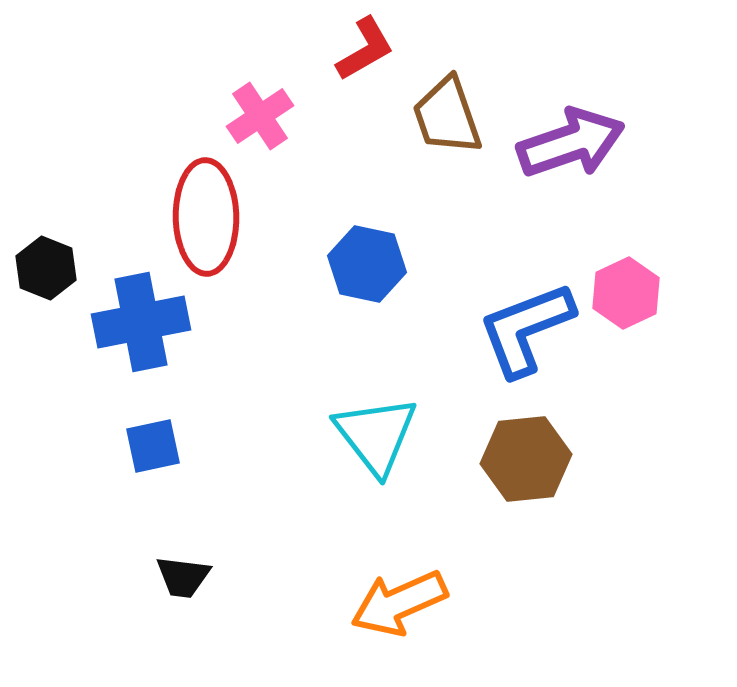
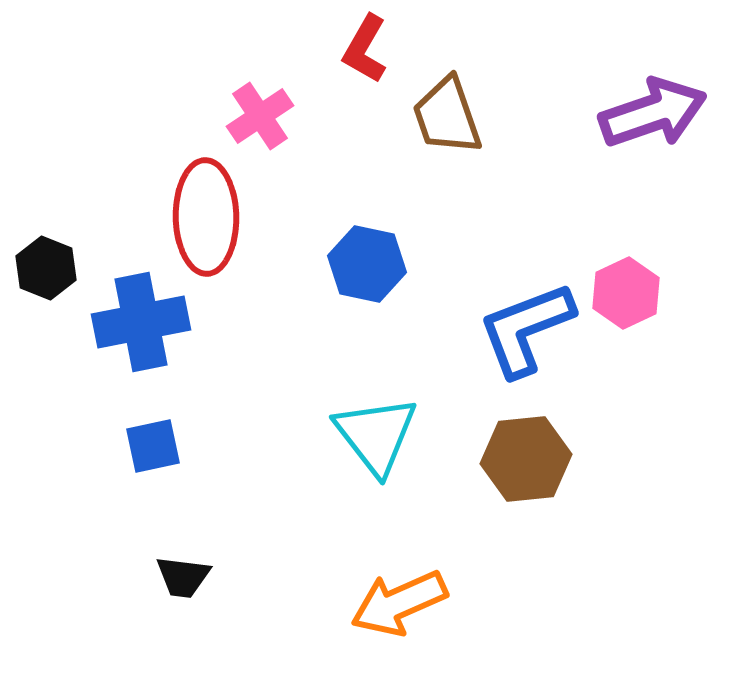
red L-shape: rotated 150 degrees clockwise
purple arrow: moved 82 px right, 30 px up
